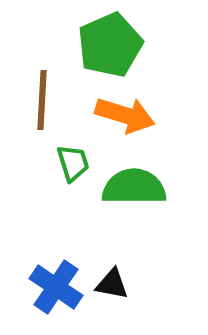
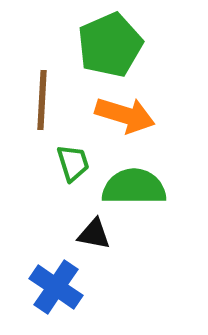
black triangle: moved 18 px left, 50 px up
